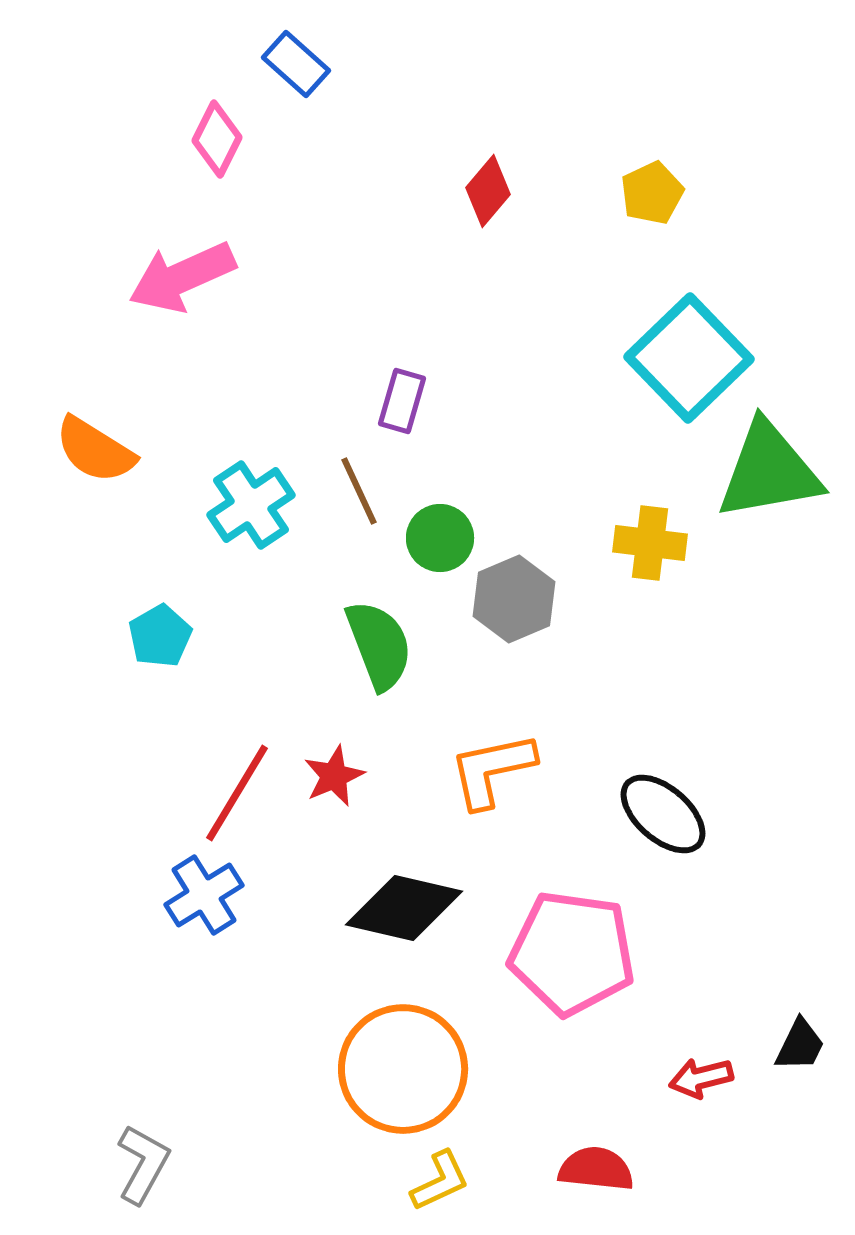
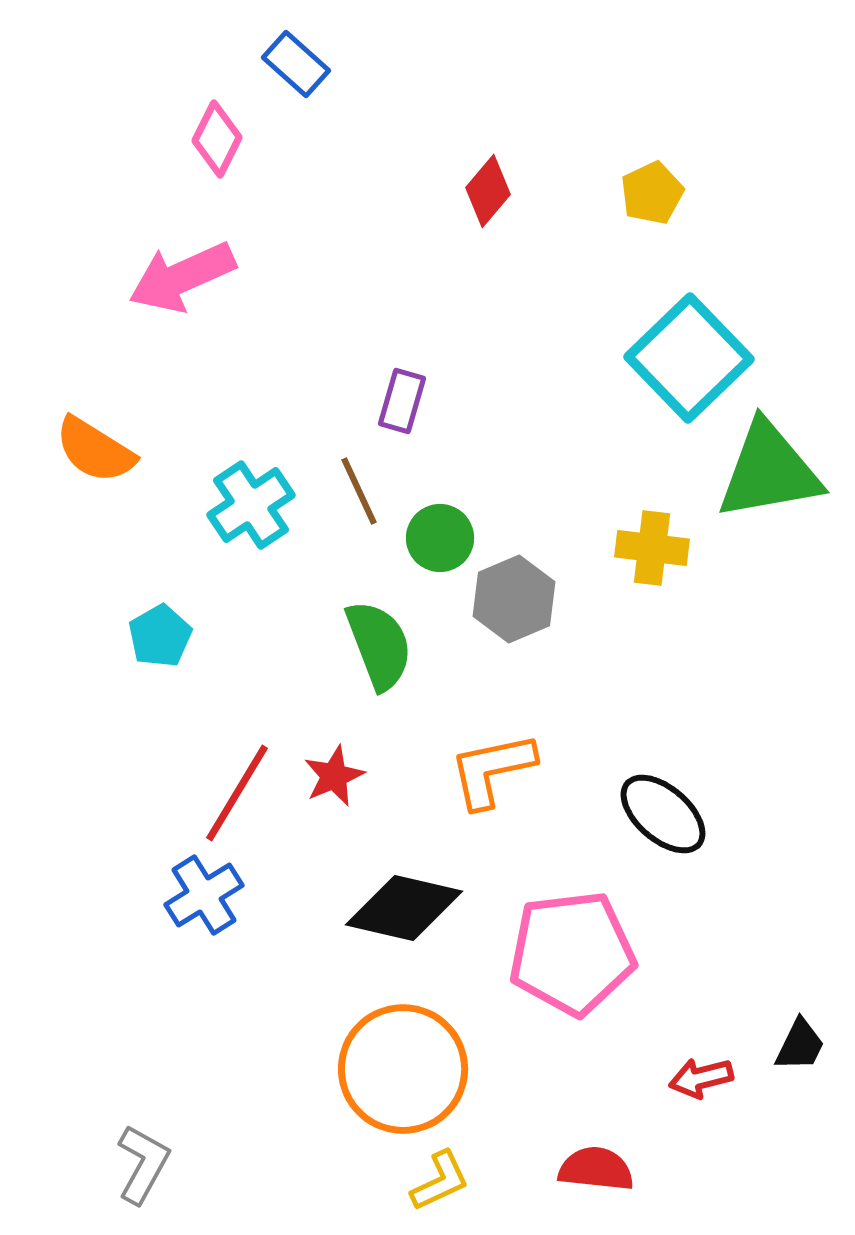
yellow cross: moved 2 px right, 5 px down
pink pentagon: rotated 15 degrees counterclockwise
